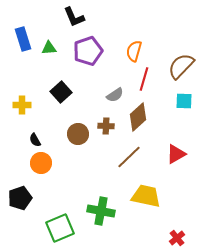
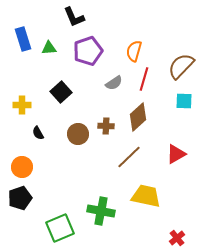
gray semicircle: moved 1 px left, 12 px up
black semicircle: moved 3 px right, 7 px up
orange circle: moved 19 px left, 4 px down
